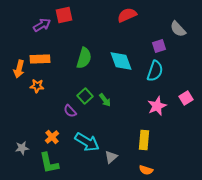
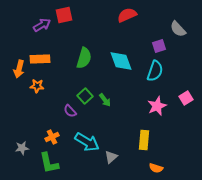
orange cross: rotated 16 degrees clockwise
orange semicircle: moved 10 px right, 2 px up
